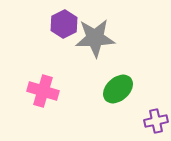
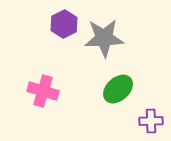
gray star: moved 9 px right
purple cross: moved 5 px left; rotated 10 degrees clockwise
